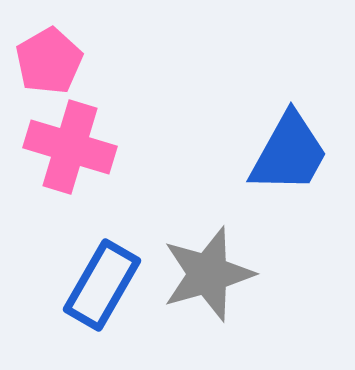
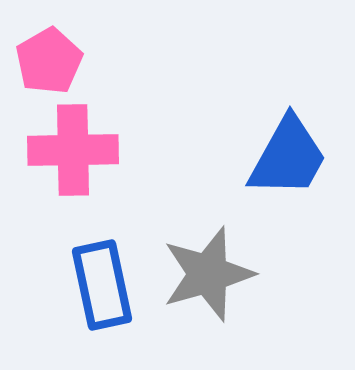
pink cross: moved 3 px right, 3 px down; rotated 18 degrees counterclockwise
blue trapezoid: moved 1 px left, 4 px down
blue rectangle: rotated 42 degrees counterclockwise
